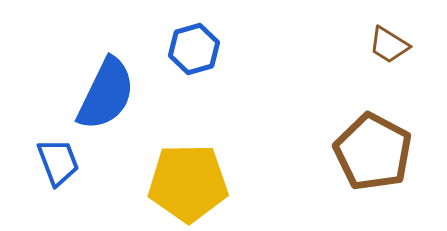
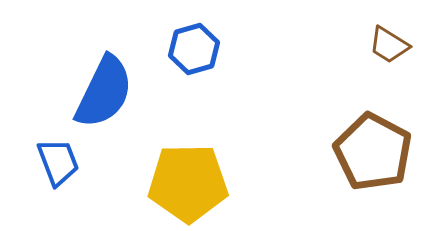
blue semicircle: moved 2 px left, 2 px up
